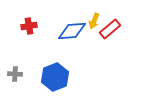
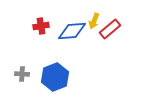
red cross: moved 12 px right
gray cross: moved 7 px right
